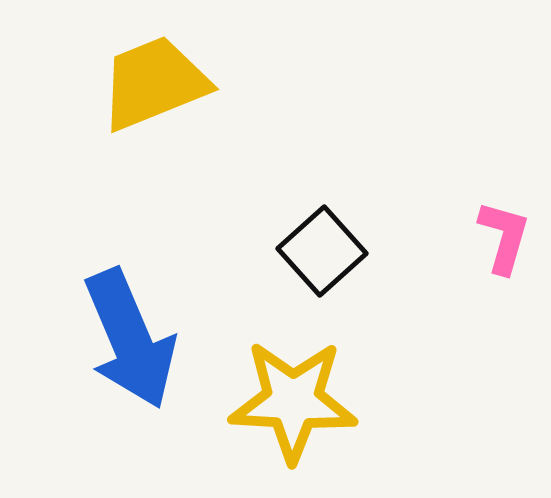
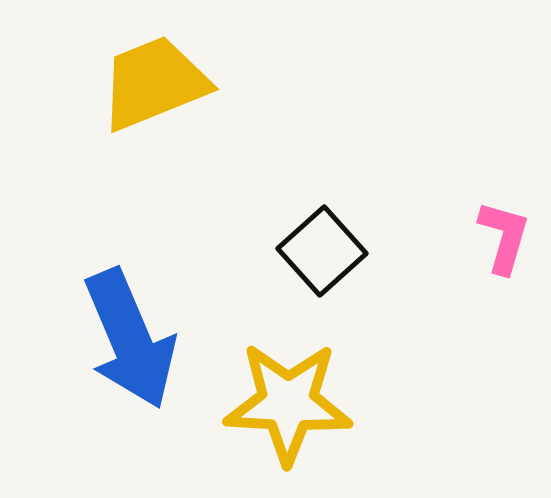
yellow star: moved 5 px left, 2 px down
